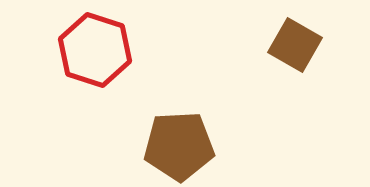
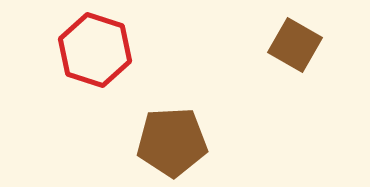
brown pentagon: moved 7 px left, 4 px up
